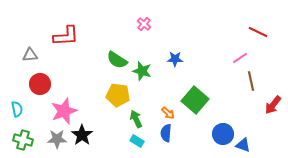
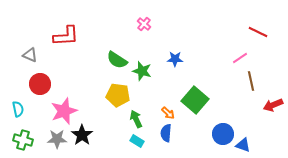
gray triangle: rotated 28 degrees clockwise
red arrow: rotated 30 degrees clockwise
cyan semicircle: moved 1 px right
